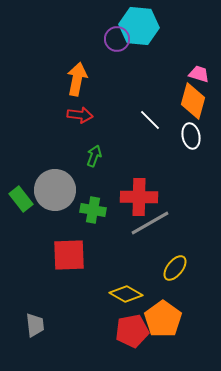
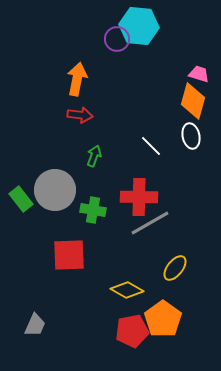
white line: moved 1 px right, 26 px down
yellow diamond: moved 1 px right, 4 px up
gray trapezoid: rotated 30 degrees clockwise
